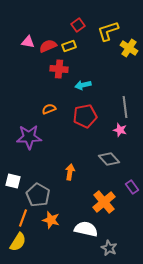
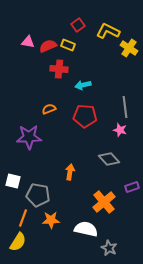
yellow L-shape: rotated 45 degrees clockwise
yellow rectangle: moved 1 px left, 1 px up; rotated 40 degrees clockwise
red pentagon: rotated 15 degrees clockwise
purple rectangle: rotated 72 degrees counterclockwise
gray pentagon: rotated 20 degrees counterclockwise
orange star: rotated 18 degrees counterclockwise
